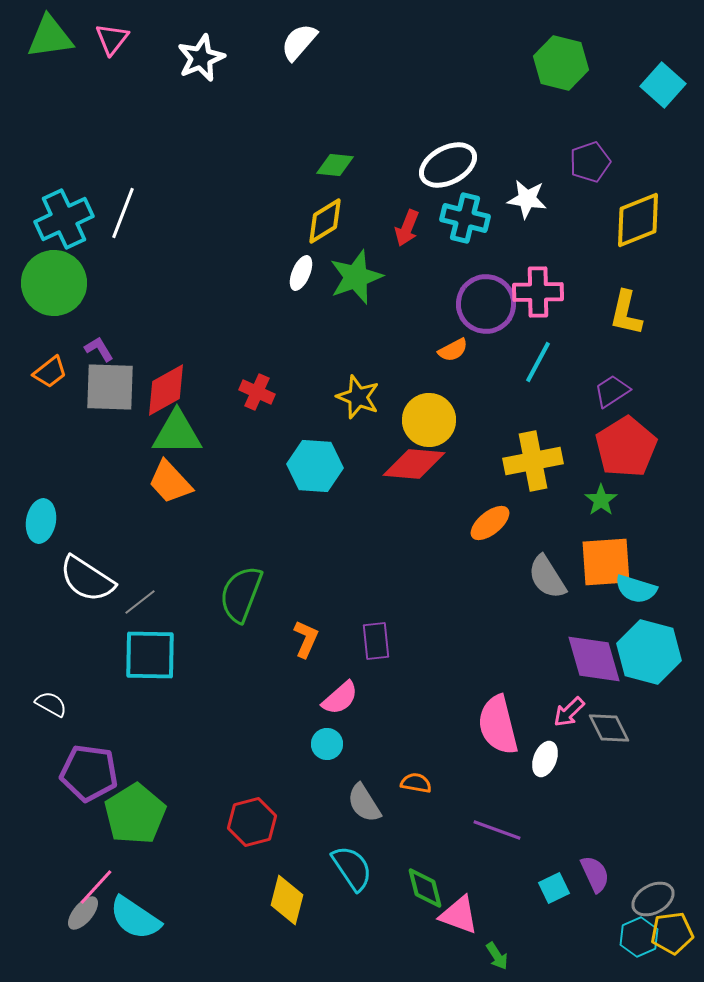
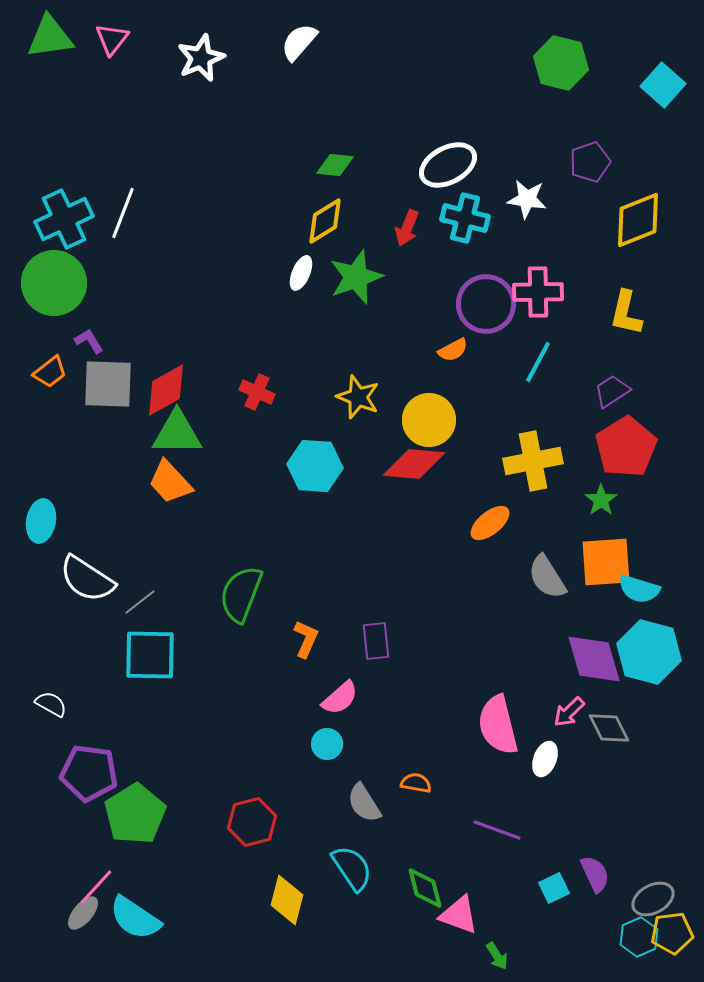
purple L-shape at (99, 349): moved 10 px left, 8 px up
gray square at (110, 387): moved 2 px left, 3 px up
cyan semicircle at (636, 589): moved 3 px right
